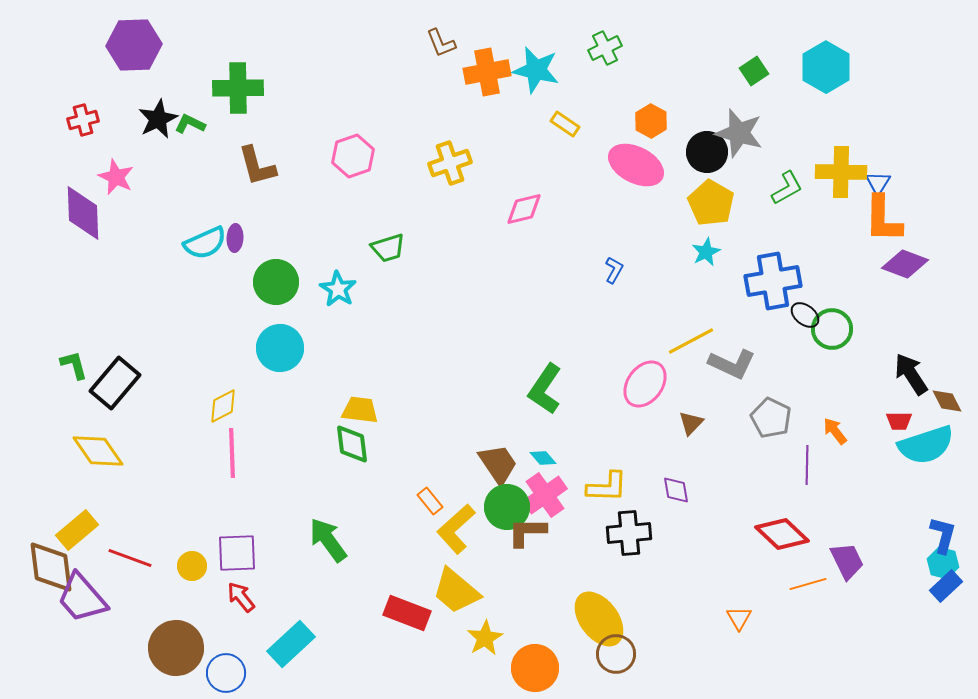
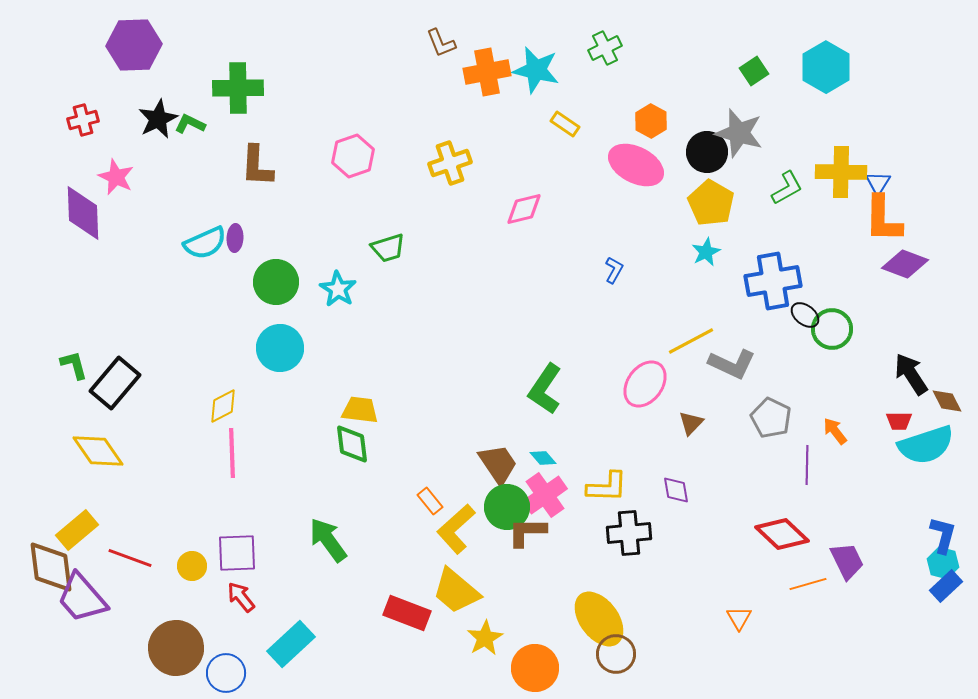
brown L-shape at (257, 166): rotated 18 degrees clockwise
